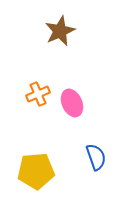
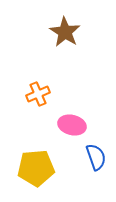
brown star: moved 5 px right, 1 px down; rotated 16 degrees counterclockwise
pink ellipse: moved 22 px down; rotated 52 degrees counterclockwise
yellow pentagon: moved 3 px up
